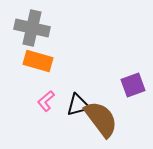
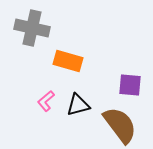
orange rectangle: moved 30 px right
purple square: moved 3 px left; rotated 25 degrees clockwise
brown semicircle: moved 19 px right, 6 px down
